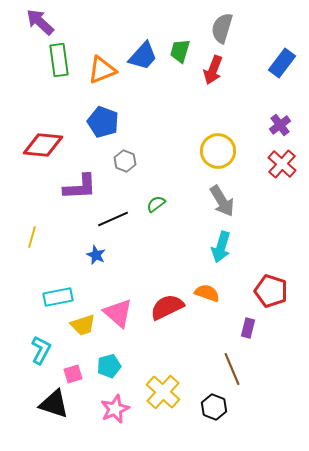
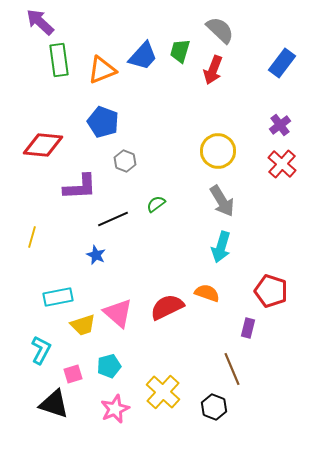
gray semicircle: moved 2 px left, 2 px down; rotated 116 degrees clockwise
